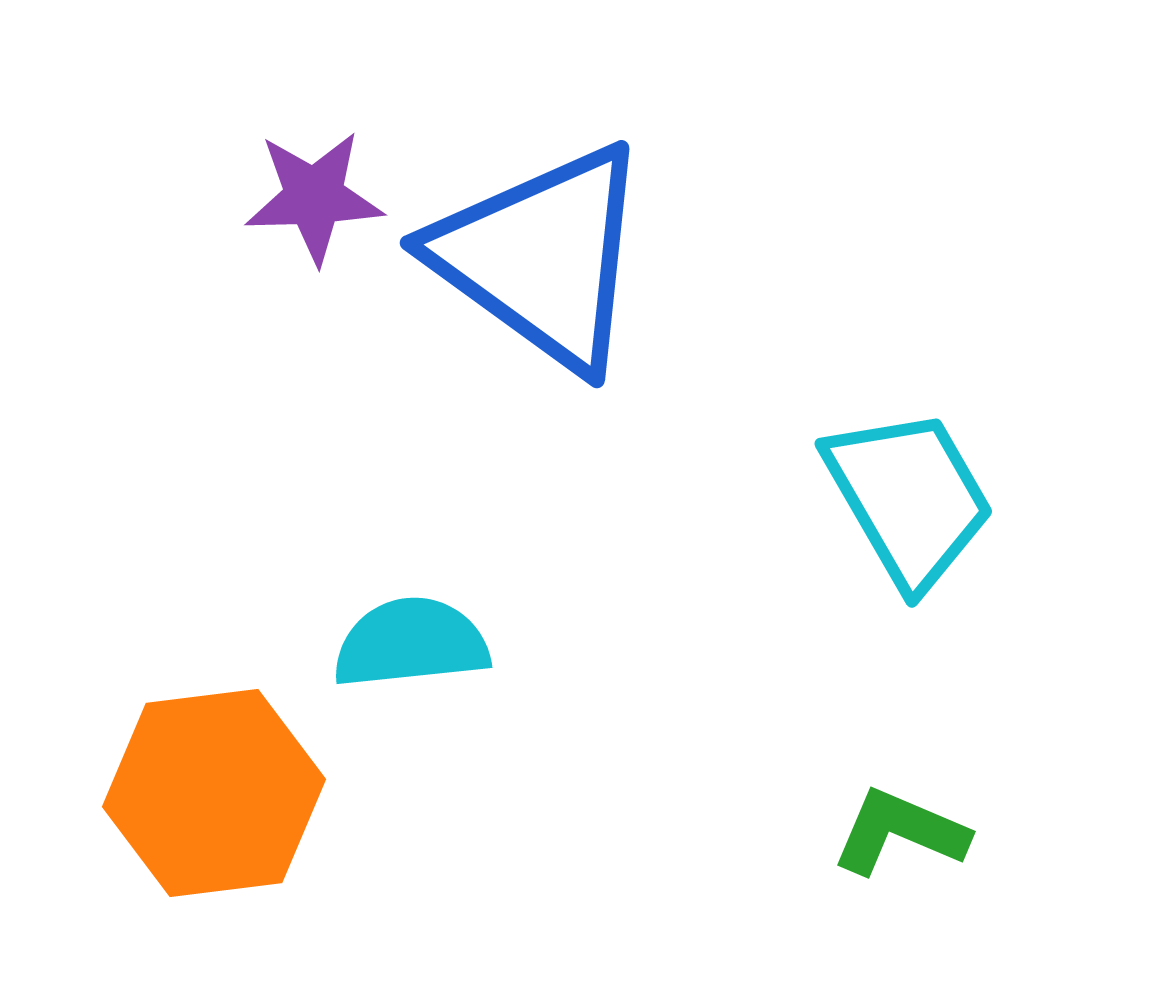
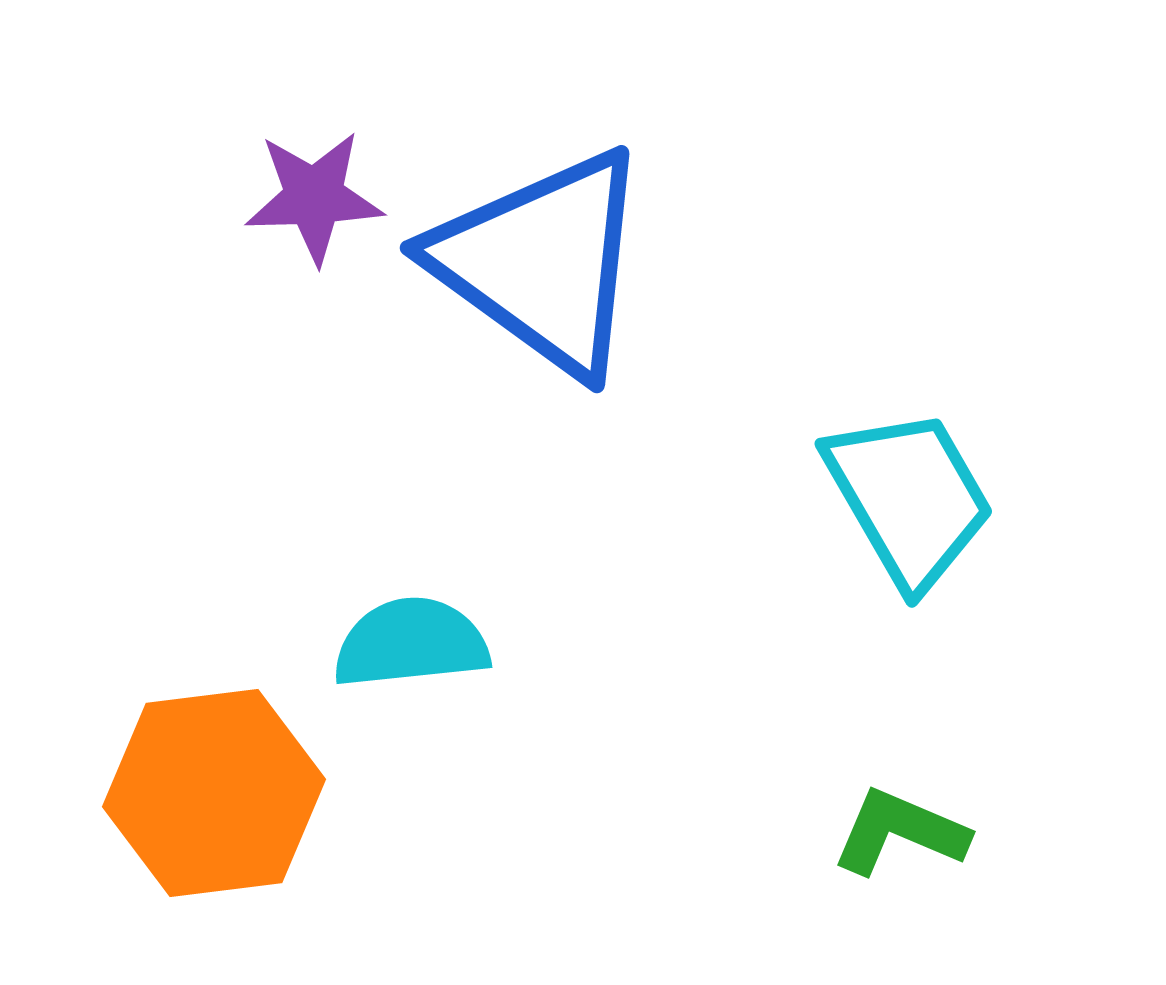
blue triangle: moved 5 px down
